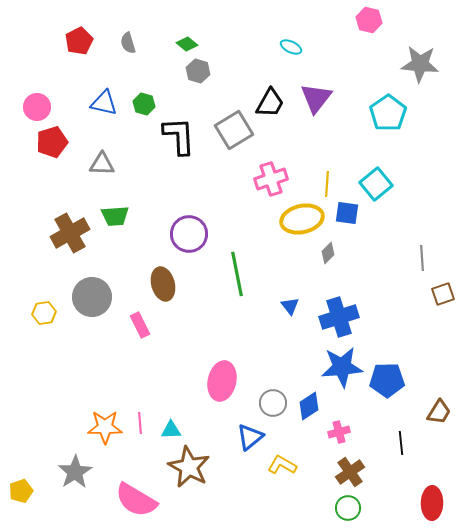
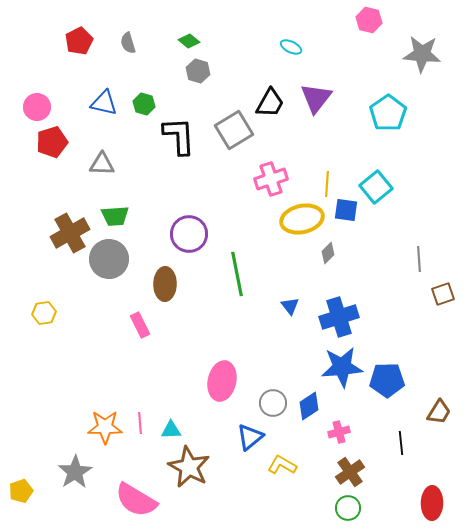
green diamond at (187, 44): moved 2 px right, 3 px up
gray star at (420, 64): moved 2 px right, 10 px up
cyan square at (376, 184): moved 3 px down
blue square at (347, 213): moved 1 px left, 3 px up
gray line at (422, 258): moved 3 px left, 1 px down
brown ellipse at (163, 284): moved 2 px right; rotated 16 degrees clockwise
gray circle at (92, 297): moved 17 px right, 38 px up
